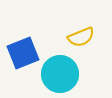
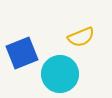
blue square: moved 1 px left
